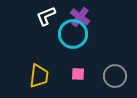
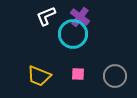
yellow trapezoid: rotated 105 degrees clockwise
